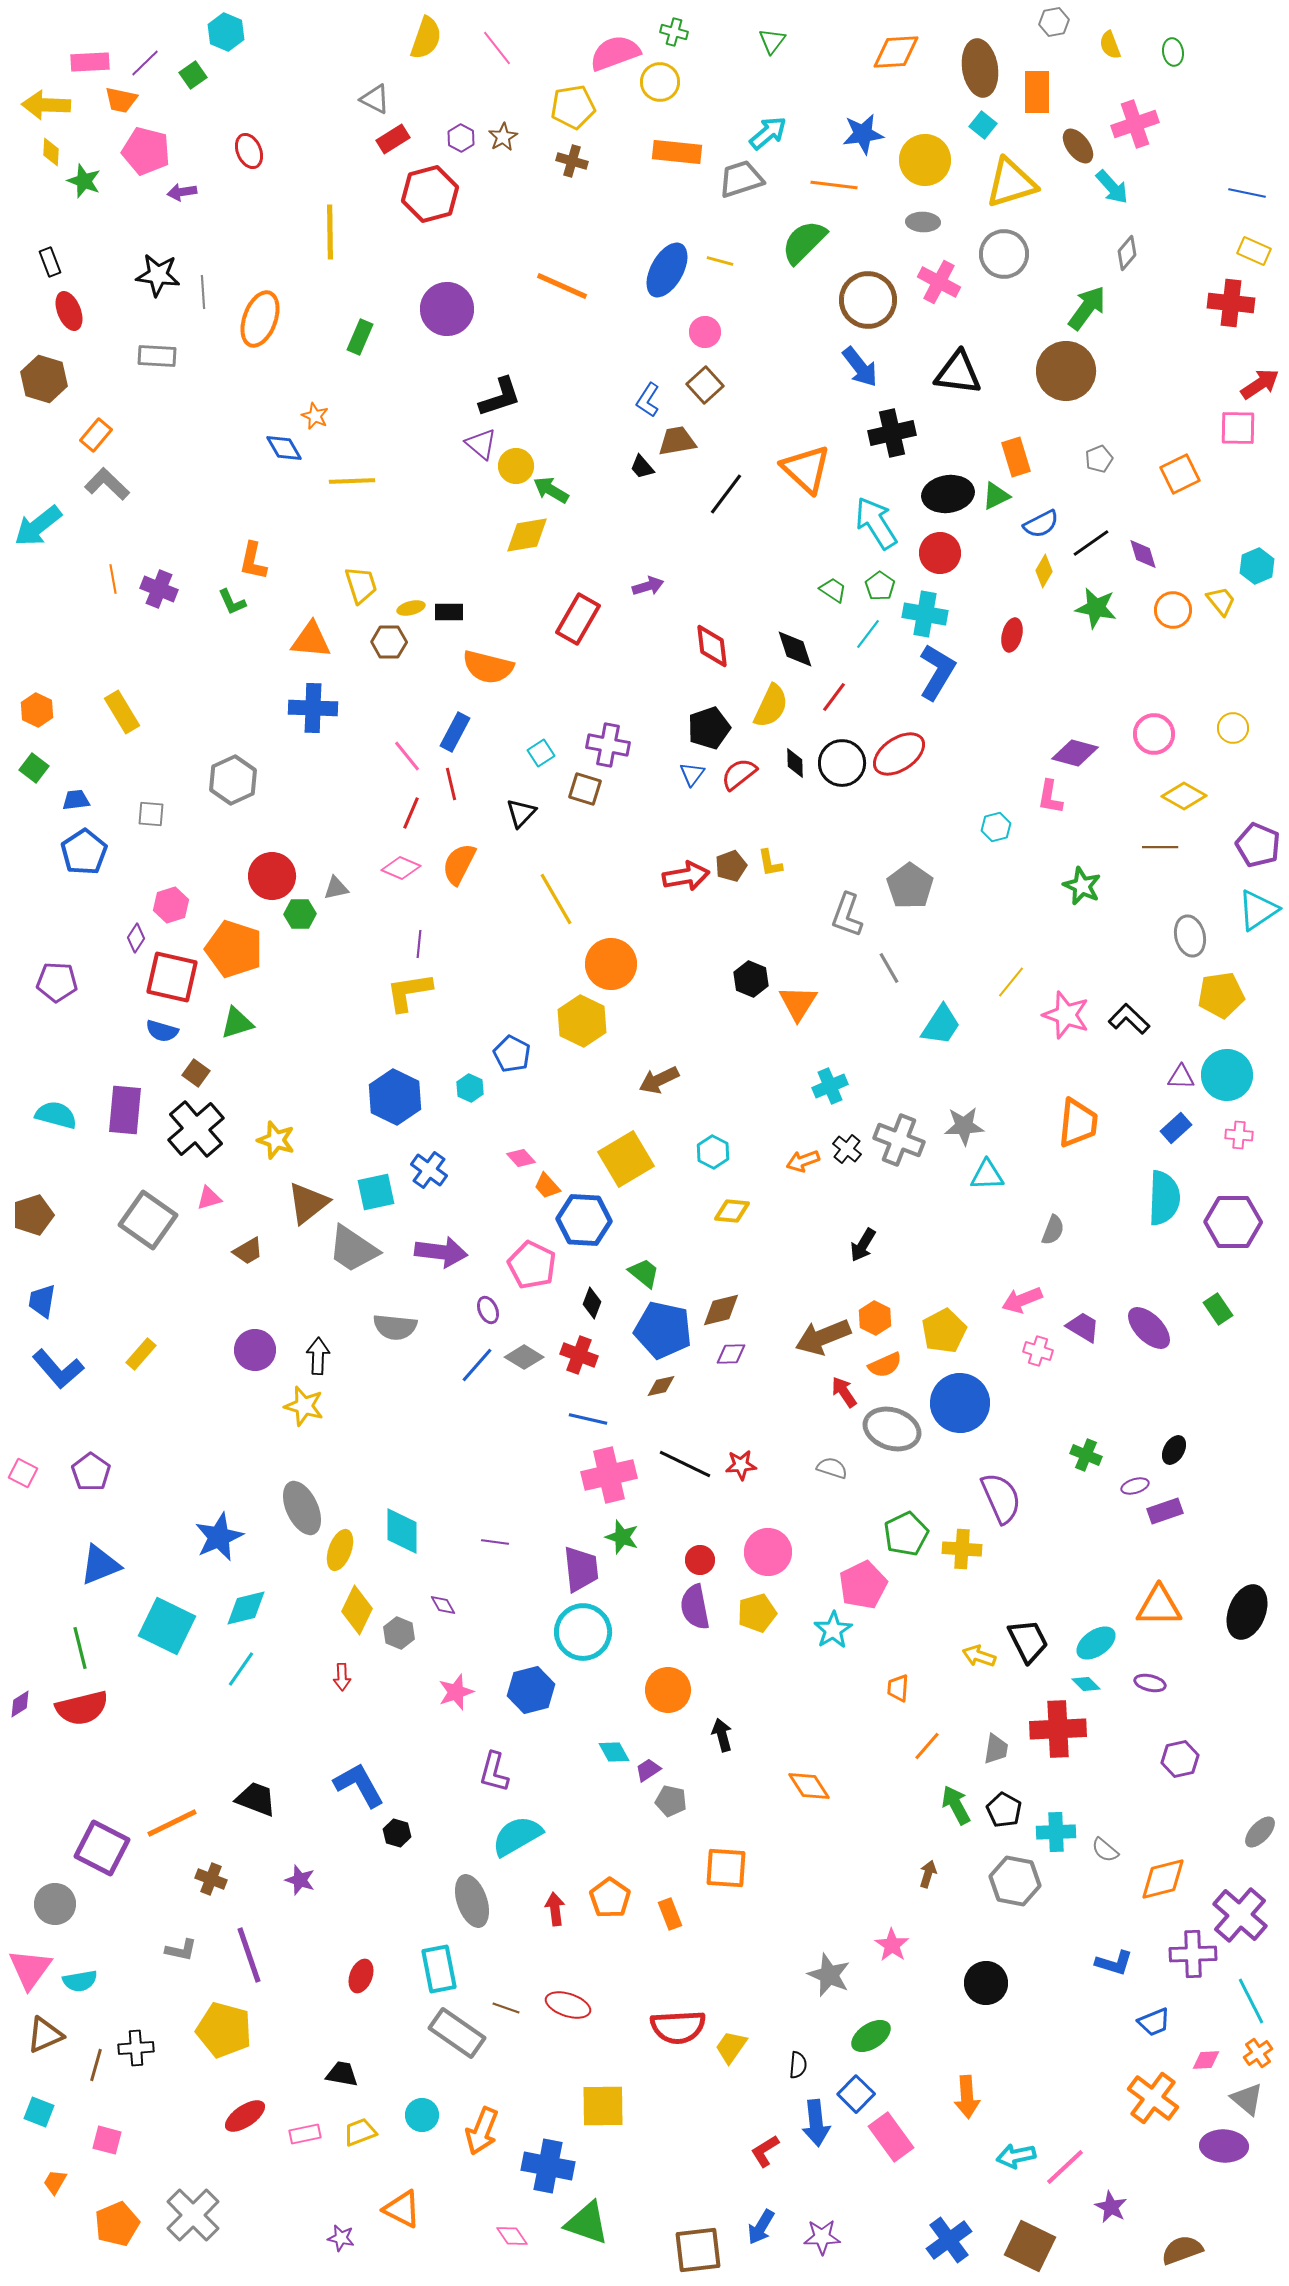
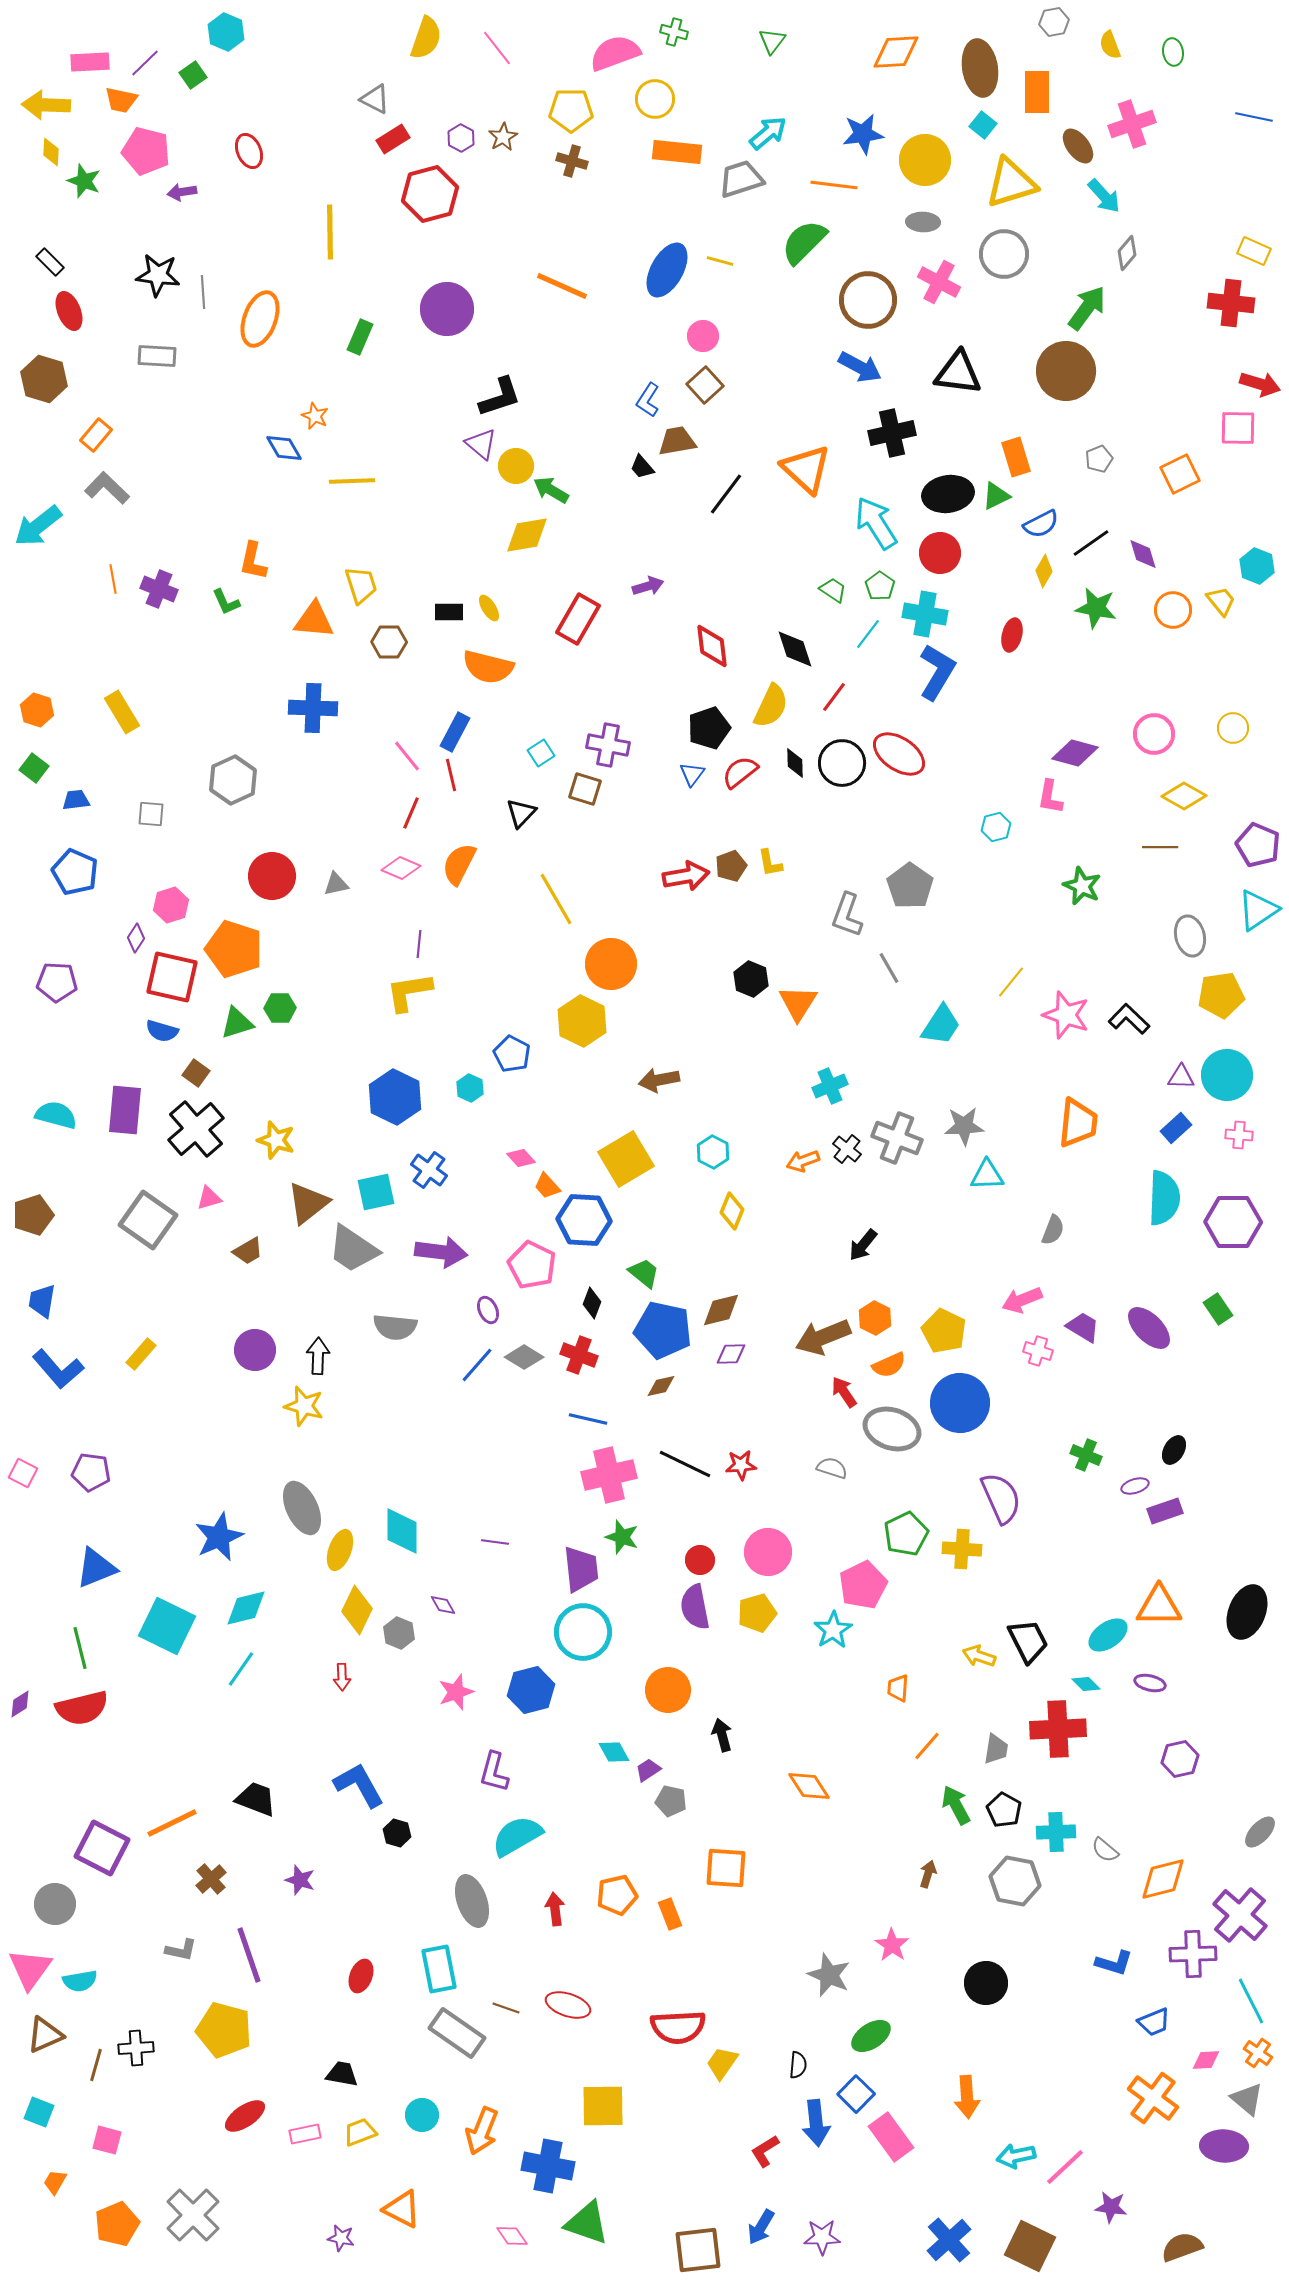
yellow circle at (660, 82): moved 5 px left, 17 px down
yellow pentagon at (573, 107): moved 2 px left, 3 px down; rotated 9 degrees clockwise
pink cross at (1135, 124): moved 3 px left
cyan arrow at (1112, 187): moved 8 px left, 9 px down
blue line at (1247, 193): moved 7 px right, 76 px up
black rectangle at (50, 262): rotated 24 degrees counterclockwise
pink circle at (705, 332): moved 2 px left, 4 px down
blue arrow at (860, 367): rotated 24 degrees counterclockwise
red arrow at (1260, 384): rotated 51 degrees clockwise
gray L-shape at (107, 484): moved 4 px down
cyan hexagon at (1257, 566): rotated 16 degrees counterclockwise
green L-shape at (232, 602): moved 6 px left
yellow ellipse at (411, 608): moved 78 px right; rotated 72 degrees clockwise
orange triangle at (311, 640): moved 3 px right, 20 px up
orange hexagon at (37, 710): rotated 8 degrees counterclockwise
red ellipse at (899, 754): rotated 68 degrees clockwise
red semicircle at (739, 774): moved 1 px right, 2 px up
red line at (451, 784): moved 9 px up
blue pentagon at (84, 852): moved 9 px left, 20 px down; rotated 15 degrees counterclockwise
gray triangle at (336, 888): moved 4 px up
green hexagon at (300, 914): moved 20 px left, 94 px down
brown arrow at (659, 1080): rotated 15 degrees clockwise
gray cross at (899, 1140): moved 2 px left, 2 px up
yellow diamond at (732, 1211): rotated 72 degrees counterclockwise
black arrow at (863, 1245): rotated 8 degrees clockwise
yellow pentagon at (944, 1331): rotated 18 degrees counterclockwise
orange semicircle at (885, 1365): moved 4 px right
purple pentagon at (91, 1472): rotated 27 degrees counterclockwise
blue triangle at (100, 1565): moved 4 px left, 3 px down
cyan ellipse at (1096, 1643): moved 12 px right, 8 px up
brown cross at (211, 1879): rotated 28 degrees clockwise
orange pentagon at (610, 1898): moved 7 px right, 3 px up; rotated 24 degrees clockwise
yellow trapezoid at (731, 2047): moved 9 px left, 16 px down
orange cross at (1258, 2053): rotated 20 degrees counterclockwise
purple star at (1111, 2207): rotated 20 degrees counterclockwise
blue cross at (949, 2240): rotated 6 degrees counterclockwise
brown semicircle at (1182, 2250): moved 3 px up
